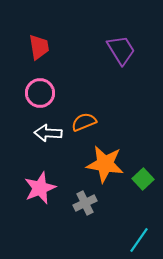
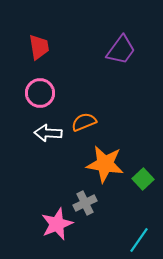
purple trapezoid: rotated 68 degrees clockwise
pink star: moved 17 px right, 36 px down
